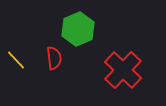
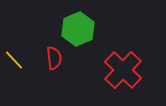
yellow line: moved 2 px left
